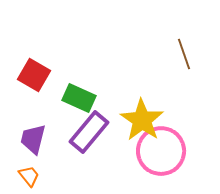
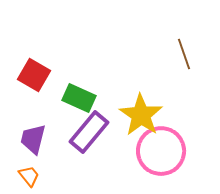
yellow star: moved 1 px left, 5 px up
